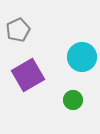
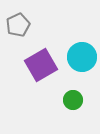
gray pentagon: moved 5 px up
purple square: moved 13 px right, 10 px up
